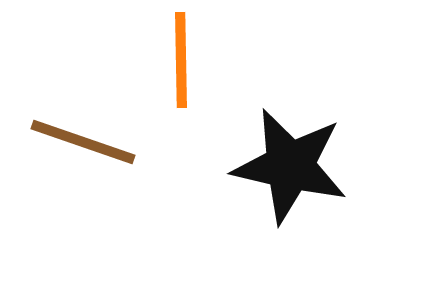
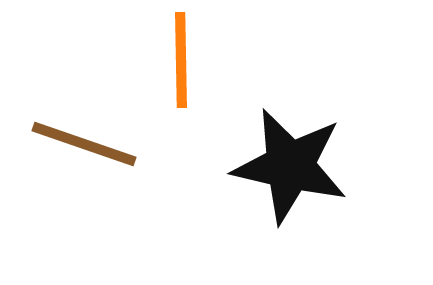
brown line: moved 1 px right, 2 px down
